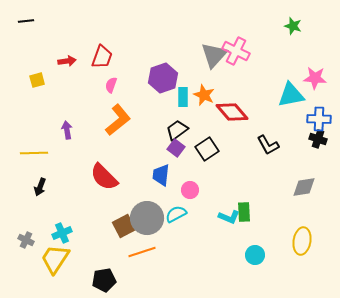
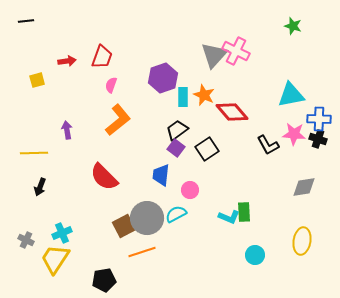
pink star: moved 21 px left, 56 px down
